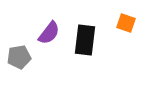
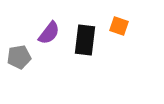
orange square: moved 7 px left, 3 px down
